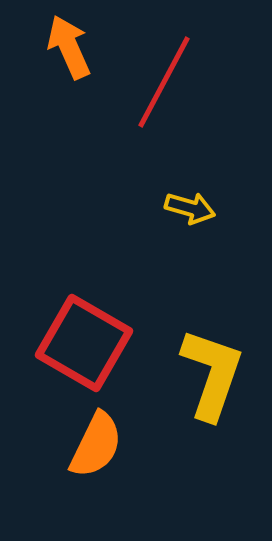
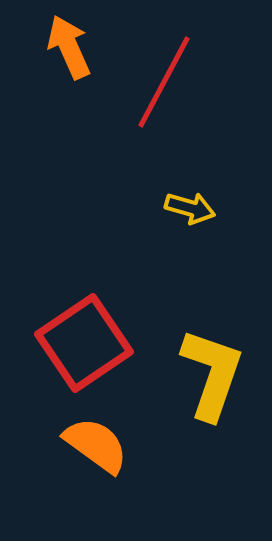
red square: rotated 26 degrees clockwise
orange semicircle: rotated 80 degrees counterclockwise
